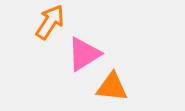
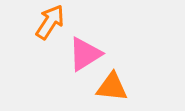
pink triangle: moved 1 px right
